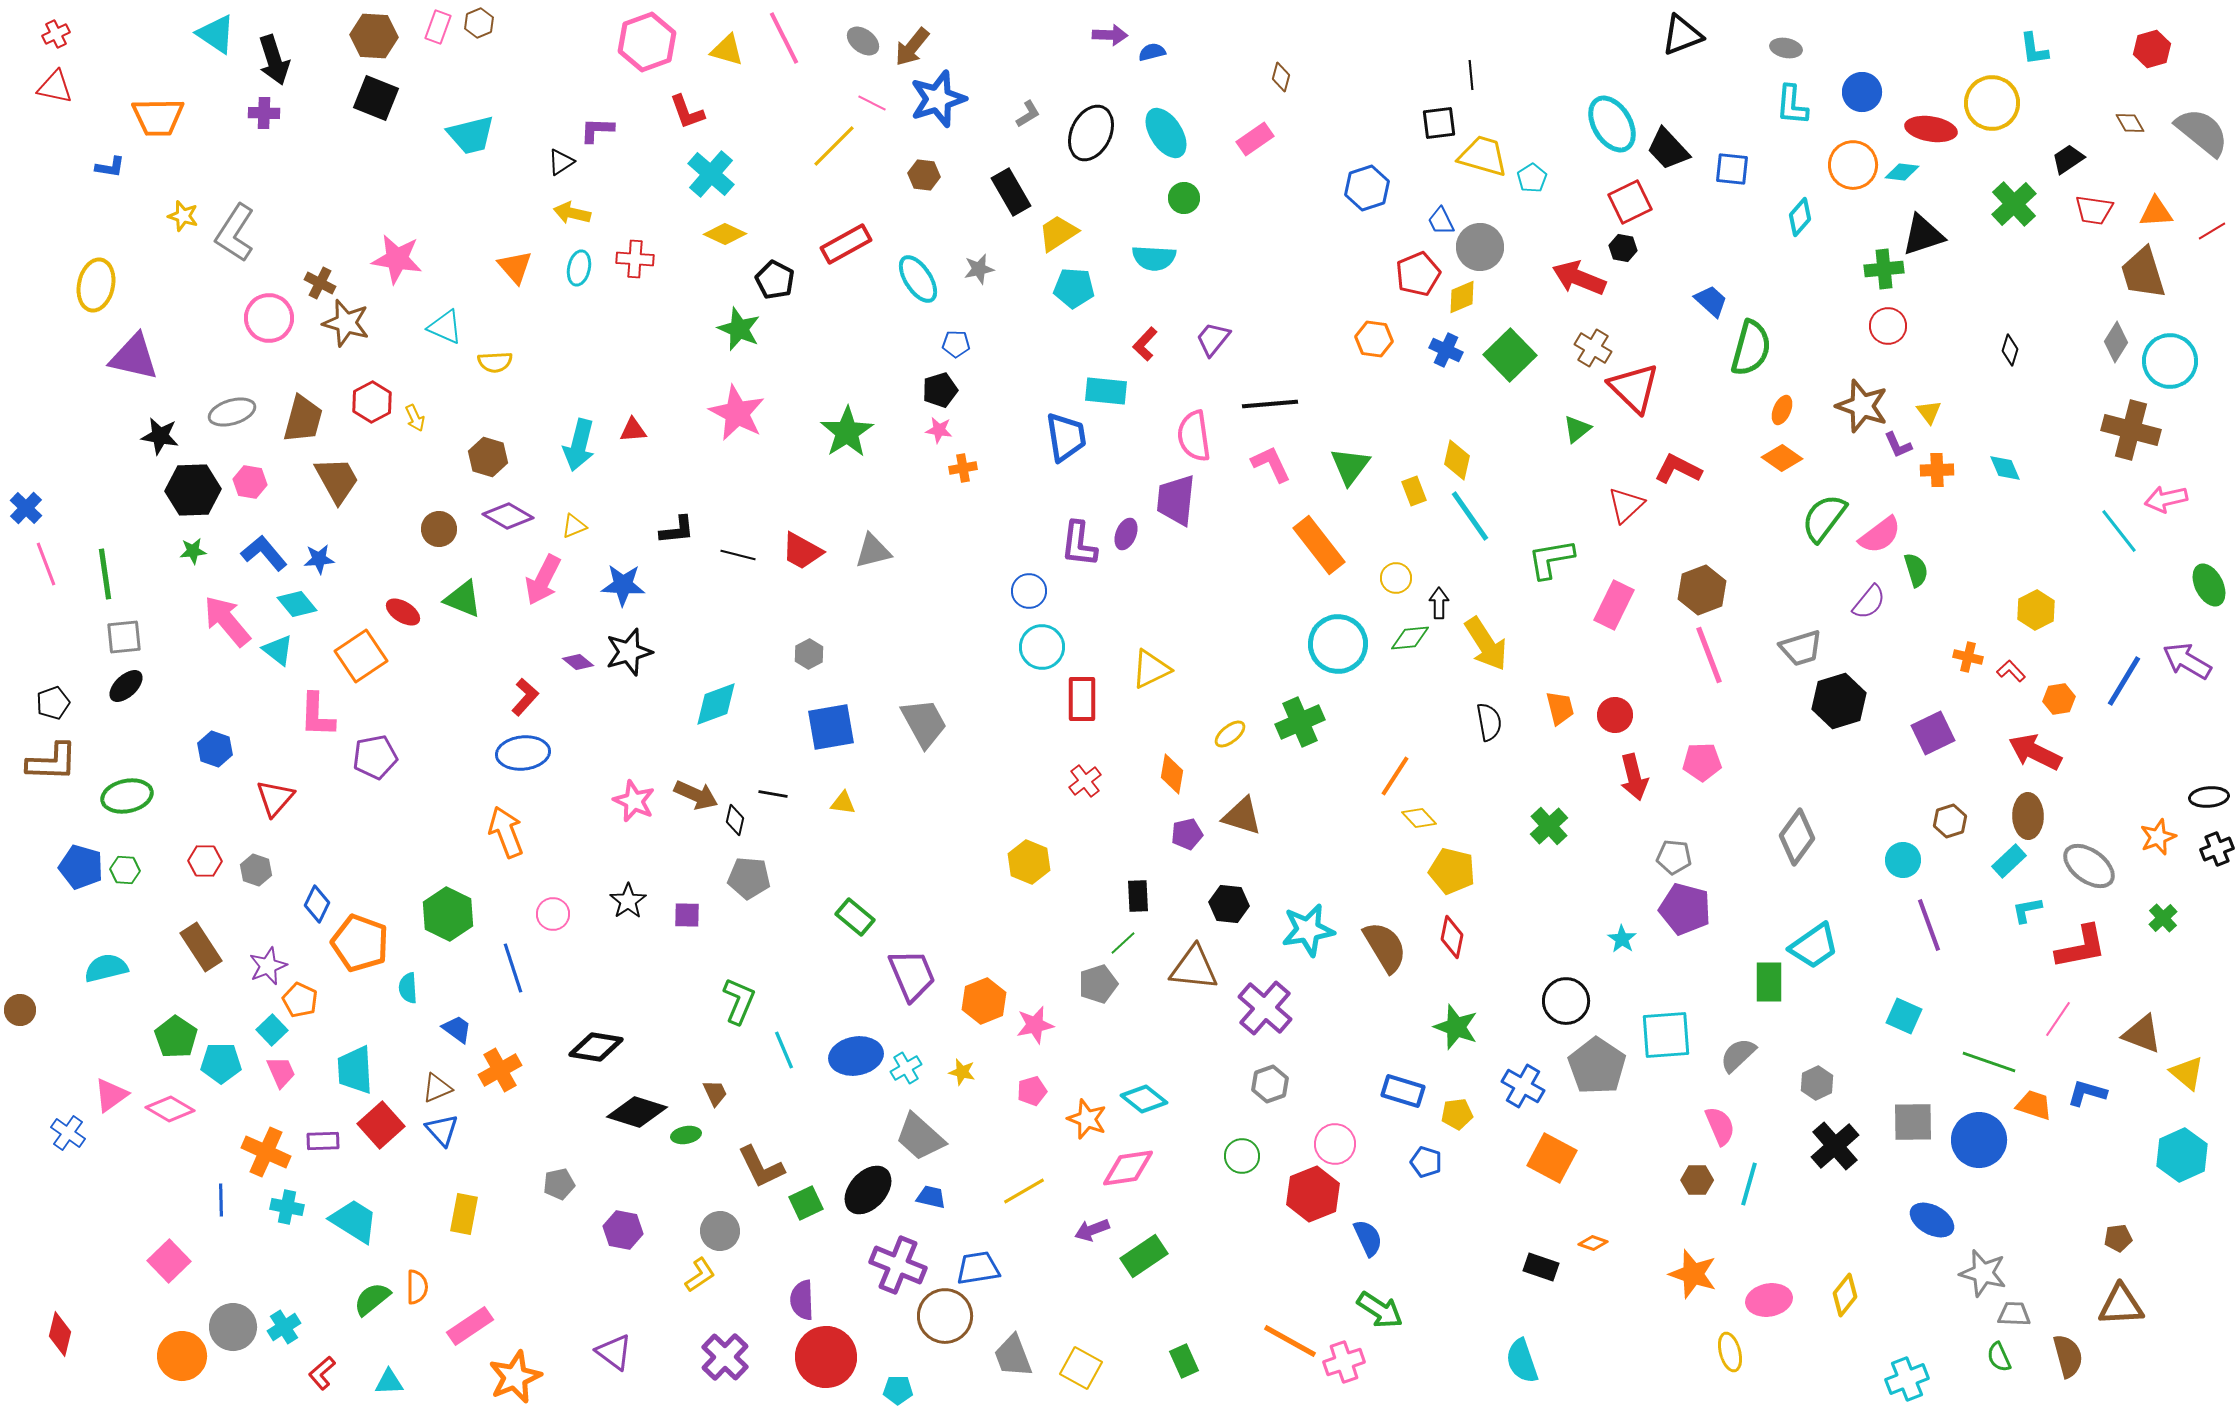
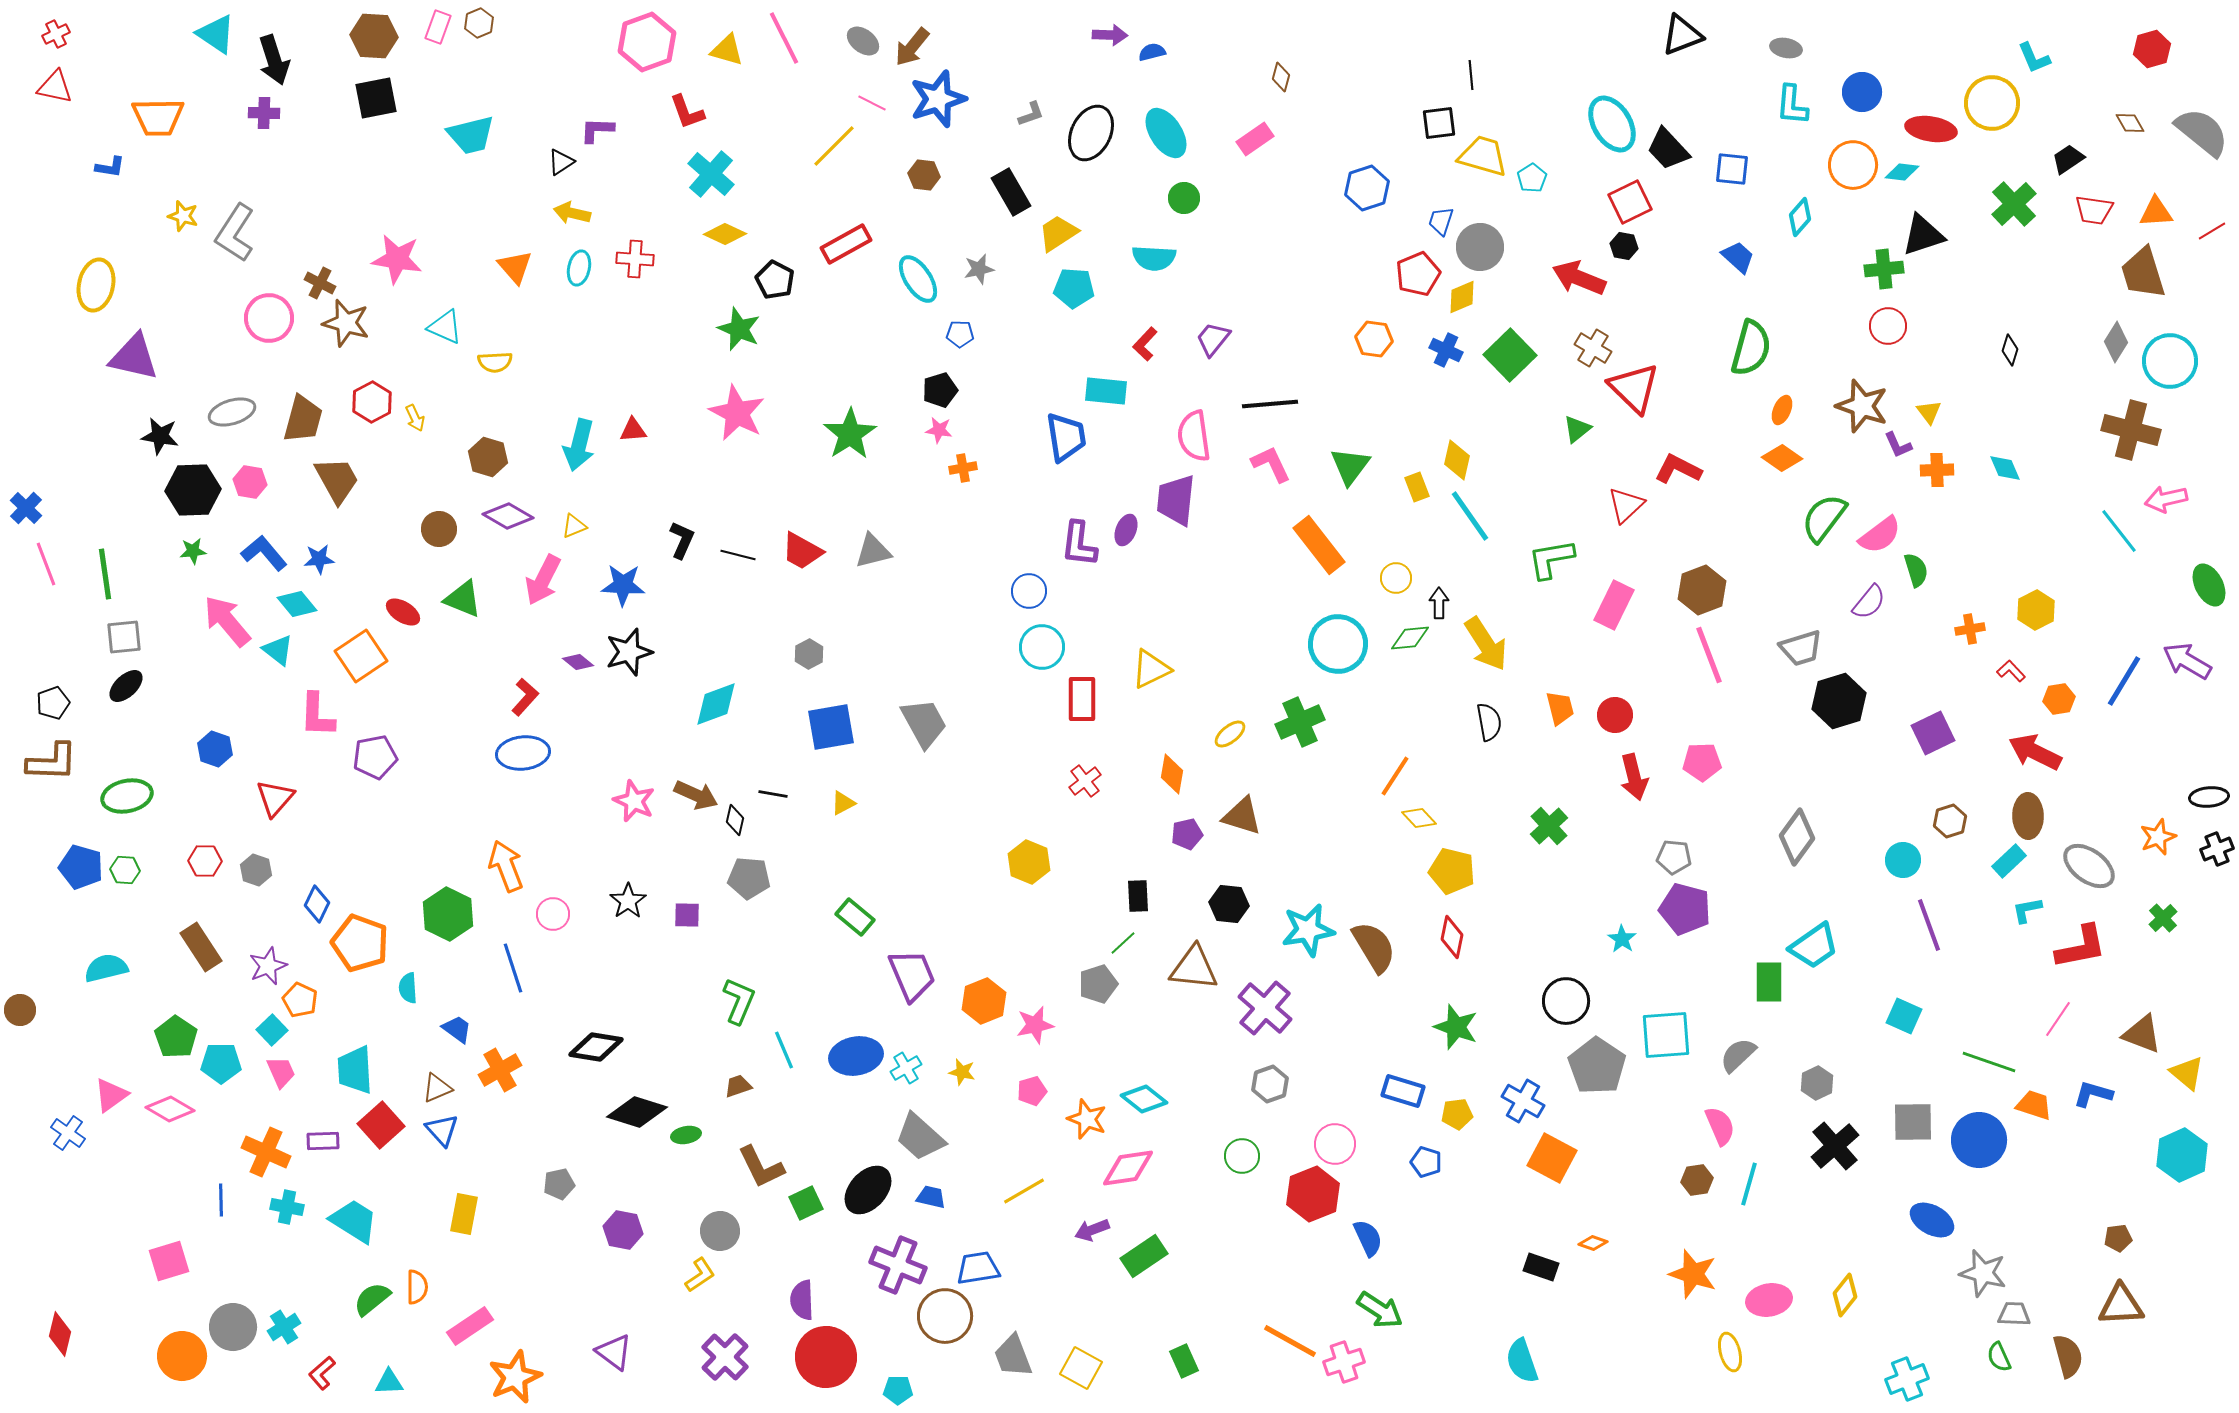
cyan L-shape at (2034, 49): moved 9 px down; rotated 15 degrees counterclockwise
black square at (376, 98): rotated 33 degrees counterclockwise
gray L-shape at (1028, 114): moved 3 px right; rotated 12 degrees clockwise
blue trapezoid at (1441, 221): rotated 44 degrees clockwise
black hexagon at (1623, 248): moved 1 px right, 2 px up
blue trapezoid at (1711, 301): moved 27 px right, 44 px up
blue pentagon at (956, 344): moved 4 px right, 10 px up
green star at (847, 432): moved 3 px right, 2 px down
yellow rectangle at (1414, 491): moved 3 px right, 4 px up
black L-shape at (677, 530): moved 5 px right, 10 px down; rotated 60 degrees counterclockwise
purple ellipse at (1126, 534): moved 4 px up
orange cross at (1968, 657): moved 2 px right, 28 px up; rotated 24 degrees counterclockwise
yellow triangle at (843, 803): rotated 36 degrees counterclockwise
orange arrow at (506, 832): moved 34 px down
brown semicircle at (1385, 947): moved 11 px left
blue cross at (1523, 1086): moved 15 px down
brown trapezoid at (715, 1093): moved 23 px right, 7 px up; rotated 84 degrees counterclockwise
blue L-shape at (2087, 1093): moved 6 px right, 1 px down
brown hexagon at (1697, 1180): rotated 8 degrees counterclockwise
pink square at (169, 1261): rotated 27 degrees clockwise
